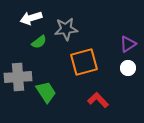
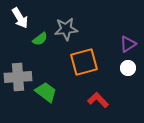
white arrow: moved 11 px left; rotated 105 degrees counterclockwise
green semicircle: moved 1 px right, 3 px up
green trapezoid: rotated 20 degrees counterclockwise
